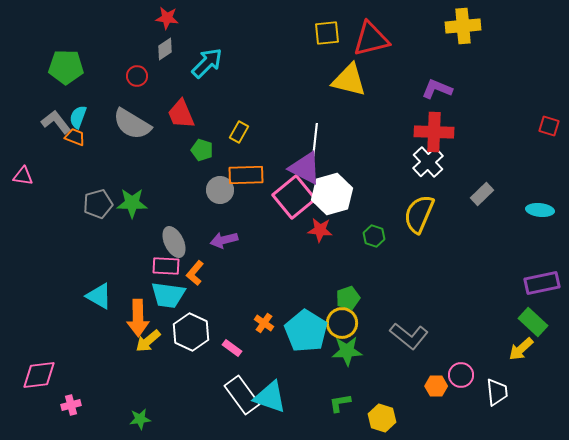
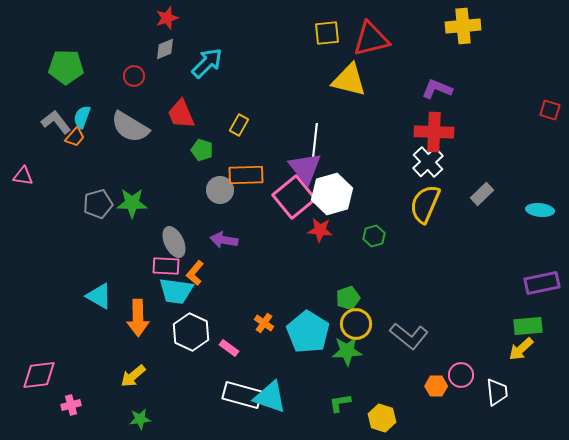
red star at (167, 18): rotated 25 degrees counterclockwise
gray diamond at (165, 49): rotated 10 degrees clockwise
red circle at (137, 76): moved 3 px left
cyan semicircle at (78, 117): moved 4 px right
gray semicircle at (132, 124): moved 2 px left, 3 px down
red square at (549, 126): moved 1 px right, 16 px up
yellow rectangle at (239, 132): moved 7 px up
orange trapezoid at (75, 137): rotated 110 degrees clockwise
purple triangle at (305, 168): rotated 24 degrees clockwise
yellow semicircle at (419, 214): moved 6 px right, 10 px up
green hexagon at (374, 236): rotated 25 degrees clockwise
purple arrow at (224, 240): rotated 24 degrees clockwise
cyan trapezoid at (168, 295): moved 8 px right, 4 px up
green rectangle at (533, 322): moved 5 px left, 4 px down; rotated 48 degrees counterclockwise
yellow circle at (342, 323): moved 14 px right, 1 px down
cyan pentagon at (306, 331): moved 2 px right, 1 px down
yellow arrow at (148, 341): moved 15 px left, 35 px down
pink rectangle at (232, 348): moved 3 px left
white rectangle at (242, 395): rotated 39 degrees counterclockwise
